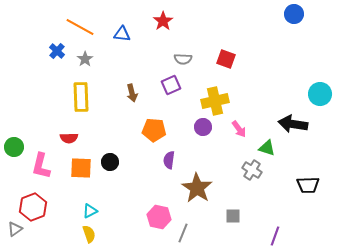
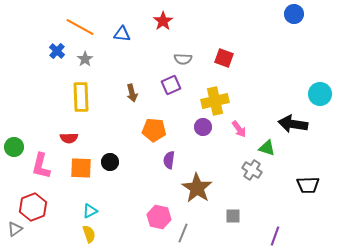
red square: moved 2 px left, 1 px up
